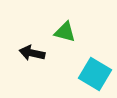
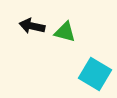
black arrow: moved 27 px up
